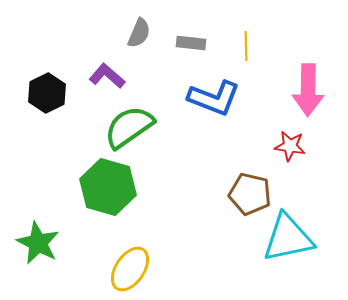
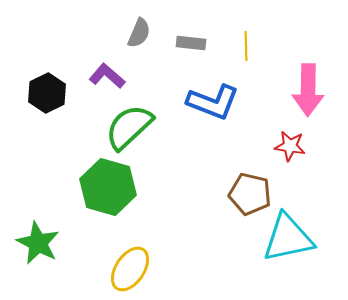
blue L-shape: moved 1 px left, 4 px down
green semicircle: rotated 8 degrees counterclockwise
